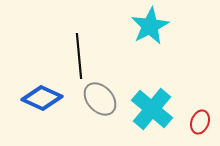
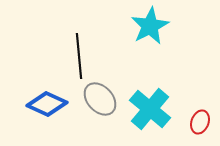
blue diamond: moved 5 px right, 6 px down
cyan cross: moved 2 px left
